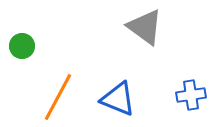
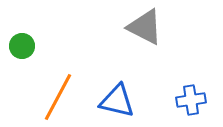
gray triangle: rotated 9 degrees counterclockwise
blue cross: moved 5 px down
blue triangle: moved 1 px left, 2 px down; rotated 9 degrees counterclockwise
